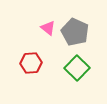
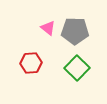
gray pentagon: moved 1 px up; rotated 24 degrees counterclockwise
